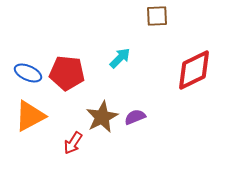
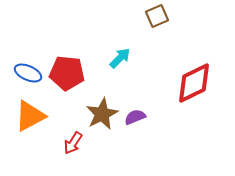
brown square: rotated 20 degrees counterclockwise
red diamond: moved 13 px down
brown star: moved 3 px up
